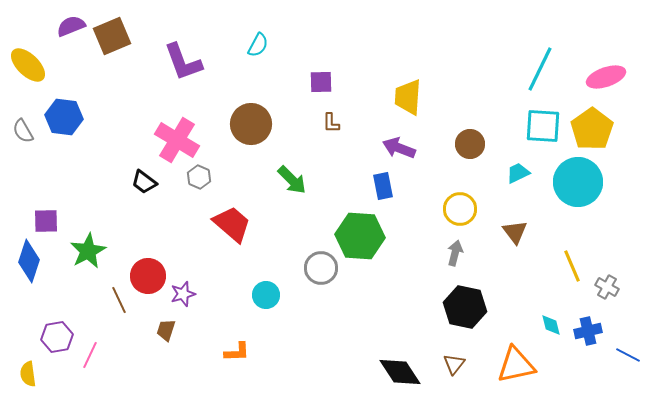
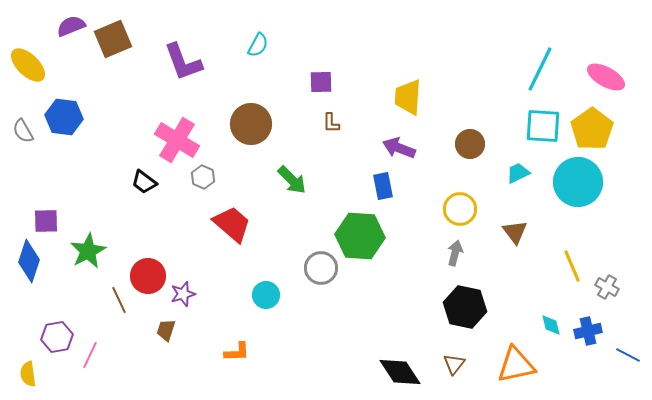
brown square at (112, 36): moved 1 px right, 3 px down
pink ellipse at (606, 77): rotated 48 degrees clockwise
gray hexagon at (199, 177): moved 4 px right
